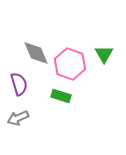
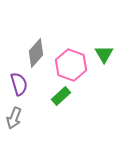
gray diamond: rotated 64 degrees clockwise
pink hexagon: moved 1 px right, 1 px down
green rectangle: rotated 60 degrees counterclockwise
gray arrow: moved 4 px left; rotated 45 degrees counterclockwise
